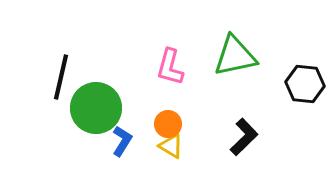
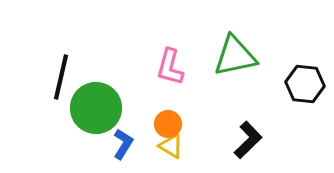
black L-shape: moved 4 px right, 3 px down
blue L-shape: moved 1 px right, 3 px down
